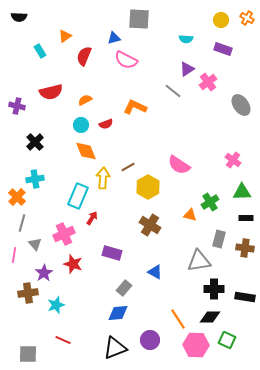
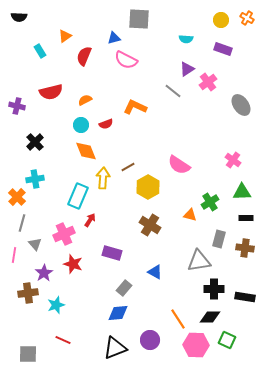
red arrow at (92, 218): moved 2 px left, 2 px down
